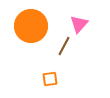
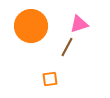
pink triangle: rotated 30 degrees clockwise
brown line: moved 3 px right, 1 px down
